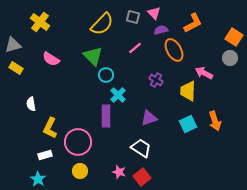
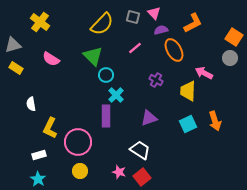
cyan cross: moved 2 px left
white trapezoid: moved 1 px left, 2 px down
white rectangle: moved 6 px left
